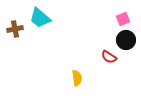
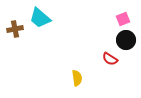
red semicircle: moved 1 px right, 2 px down
